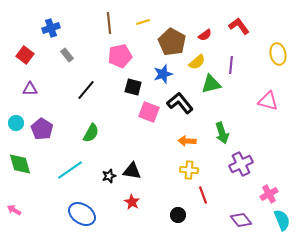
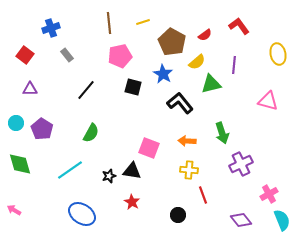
purple line: moved 3 px right
blue star: rotated 24 degrees counterclockwise
pink square: moved 36 px down
